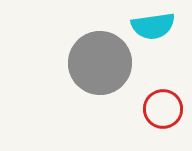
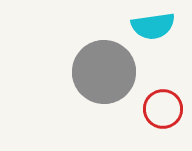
gray circle: moved 4 px right, 9 px down
